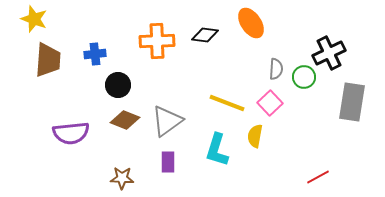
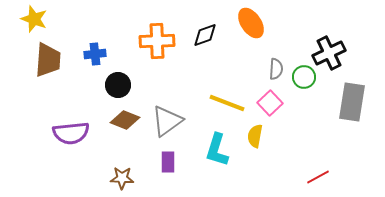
black diamond: rotated 28 degrees counterclockwise
